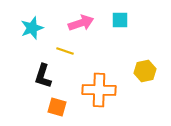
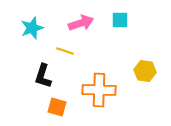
yellow hexagon: rotated 20 degrees clockwise
